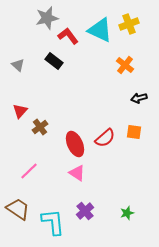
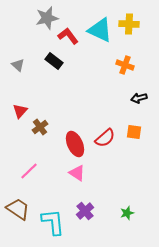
yellow cross: rotated 24 degrees clockwise
orange cross: rotated 18 degrees counterclockwise
